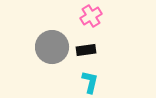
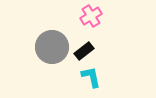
black rectangle: moved 2 px left, 1 px down; rotated 30 degrees counterclockwise
cyan L-shape: moved 1 px right, 5 px up; rotated 25 degrees counterclockwise
